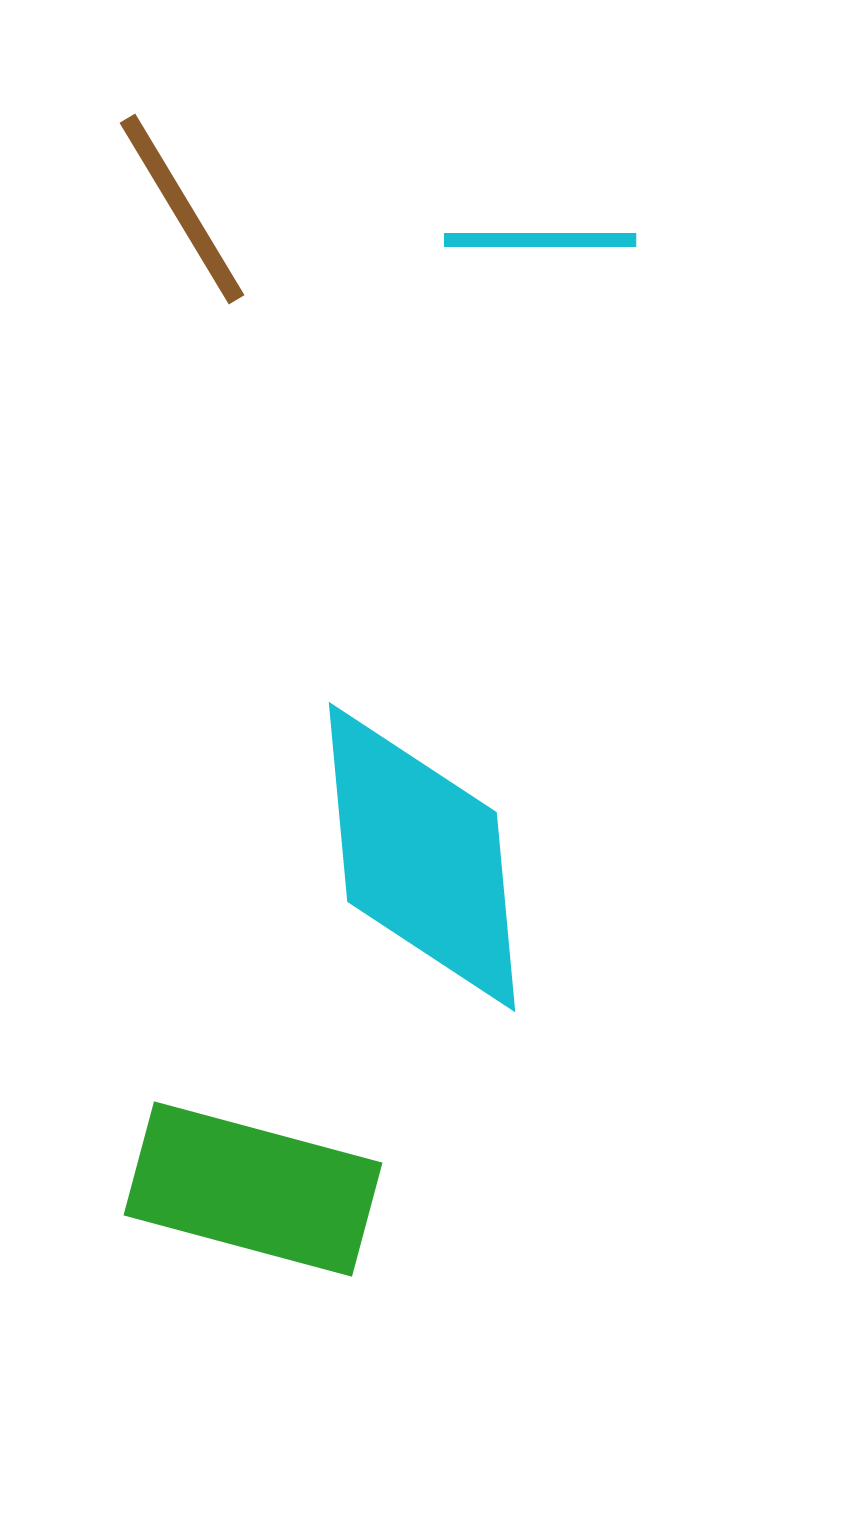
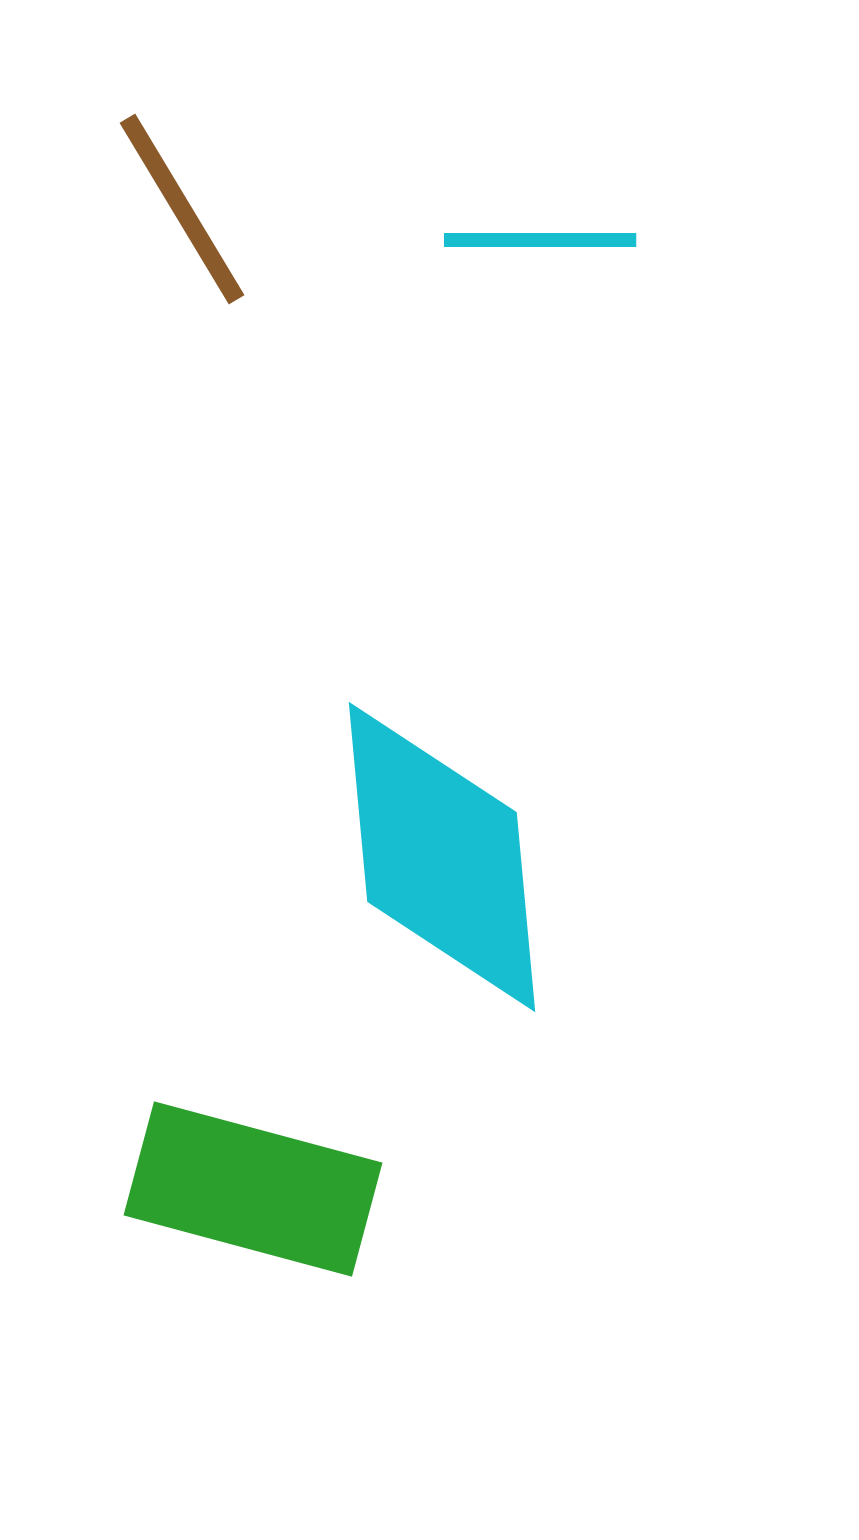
cyan diamond: moved 20 px right
